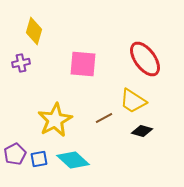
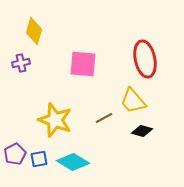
red ellipse: rotated 24 degrees clockwise
yellow trapezoid: rotated 16 degrees clockwise
yellow star: rotated 24 degrees counterclockwise
cyan diamond: moved 2 px down; rotated 12 degrees counterclockwise
